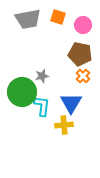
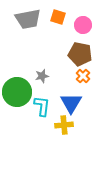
green circle: moved 5 px left
